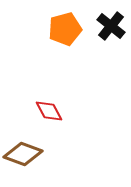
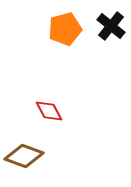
brown diamond: moved 1 px right, 2 px down
